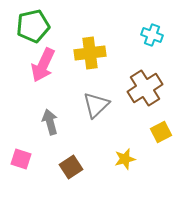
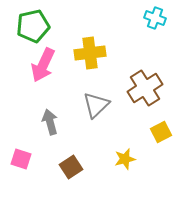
cyan cross: moved 3 px right, 17 px up
